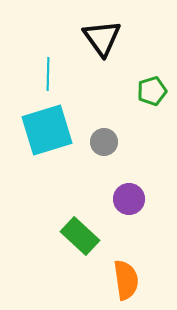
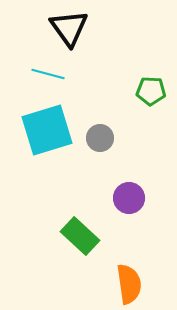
black triangle: moved 33 px left, 10 px up
cyan line: rotated 76 degrees counterclockwise
green pentagon: moved 1 px left; rotated 20 degrees clockwise
gray circle: moved 4 px left, 4 px up
purple circle: moved 1 px up
orange semicircle: moved 3 px right, 4 px down
